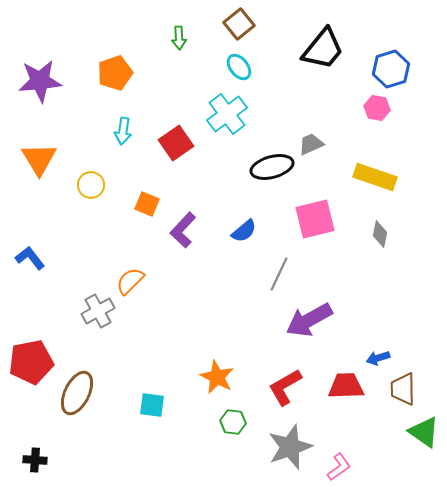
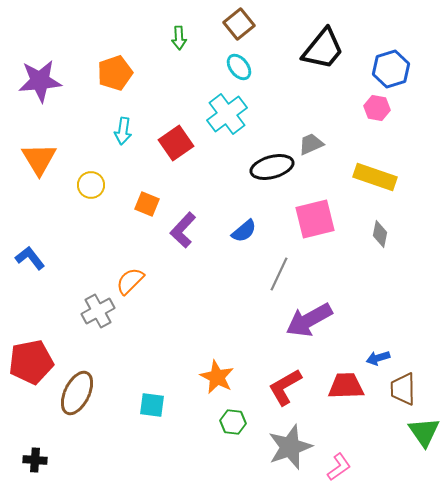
green triangle: rotated 20 degrees clockwise
